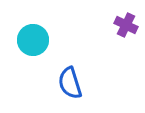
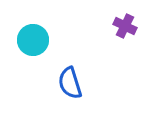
purple cross: moved 1 px left, 1 px down
